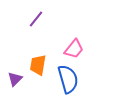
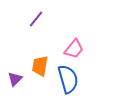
orange trapezoid: moved 2 px right, 1 px down
